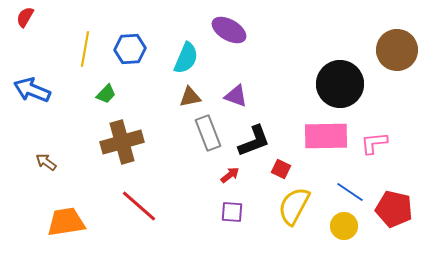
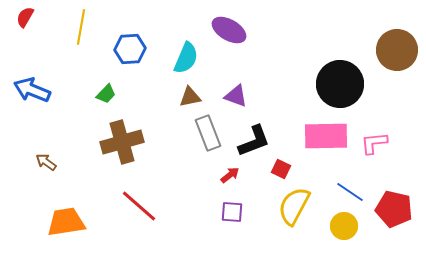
yellow line: moved 4 px left, 22 px up
